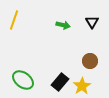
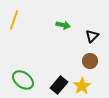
black triangle: moved 14 px down; rotated 16 degrees clockwise
black rectangle: moved 1 px left, 3 px down
